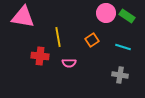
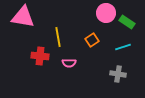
green rectangle: moved 6 px down
cyan line: rotated 35 degrees counterclockwise
gray cross: moved 2 px left, 1 px up
